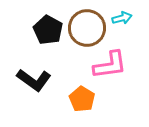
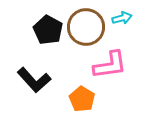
brown circle: moved 1 px left, 1 px up
black L-shape: rotated 12 degrees clockwise
